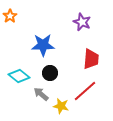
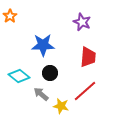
red trapezoid: moved 3 px left, 2 px up
